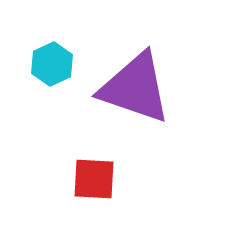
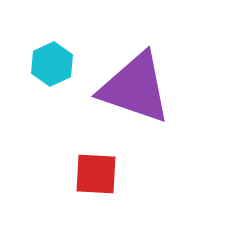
red square: moved 2 px right, 5 px up
